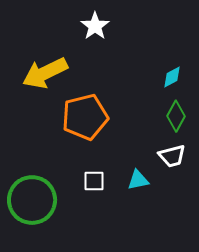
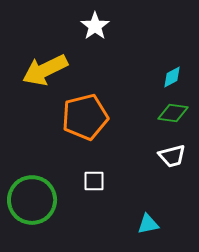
yellow arrow: moved 3 px up
green diamond: moved 3 px left, 3 px up; rotated 68 degrees clockwise
cyan triangle: moved 10 px right, 44 px down
